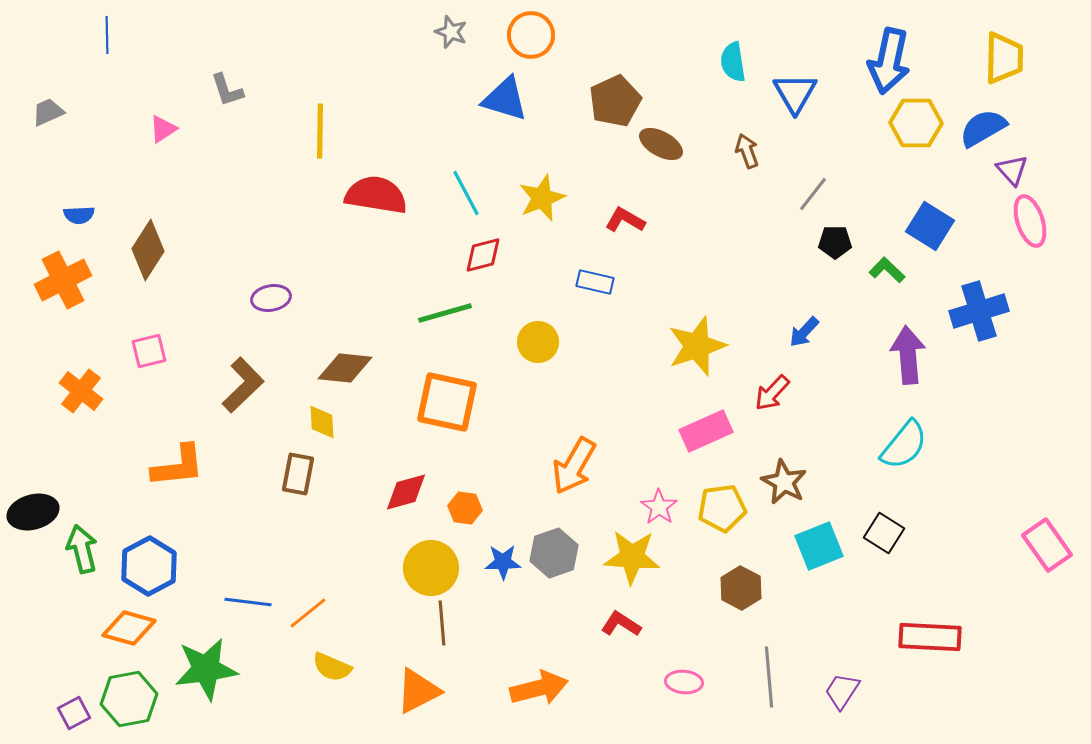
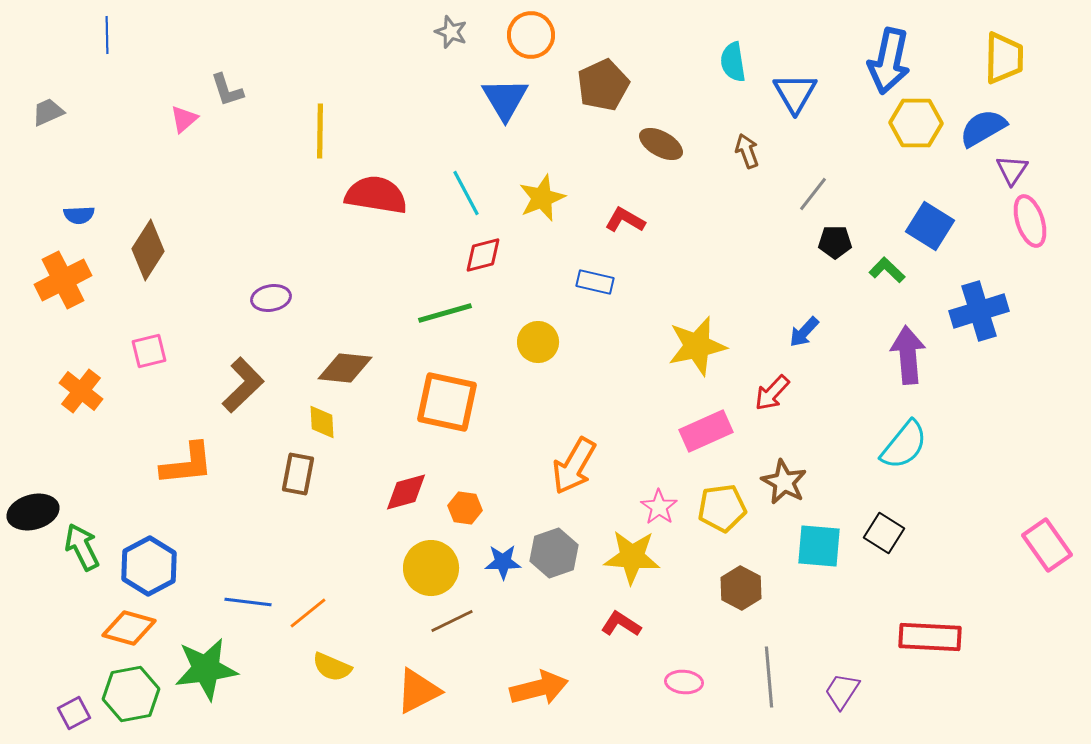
blue triangle at (505, 99): rotated 42 degrees clockwise
brown pentagon at (615, 101): moved 12 px left, 16 px up
pink triangle at (163, 129): moved 21 px right, 10 px up; rotated 8 degrees counterclockwise
purple triangle at (1012, 170): rotated 16 degrees clockwise
yellow star at (697, 346): rotated 6 degrees clockwise
orange L-shape at (178, 466): moved 9 px right, 2 px up
cyan square at (819, 546): rotated 27 degrees clockwise
green arrow at (82, 549): moved 2 px up; rotated 12 degrees counterclockwise
brown line at (442, 623): moved 10 px right, 2 px up; rotated 69 degrees clockwise
green hexagon at (129, 699): moved 2 px right, 5 px up
